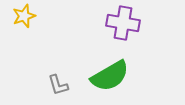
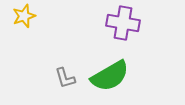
gray L-shape: moved 7 px right, 7 px up
